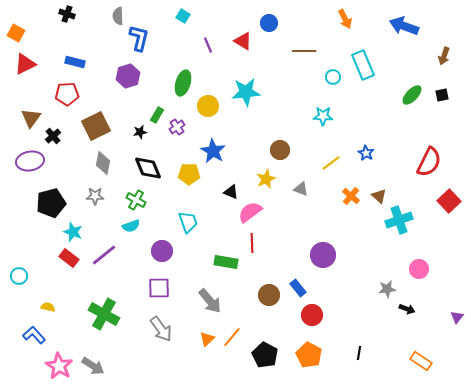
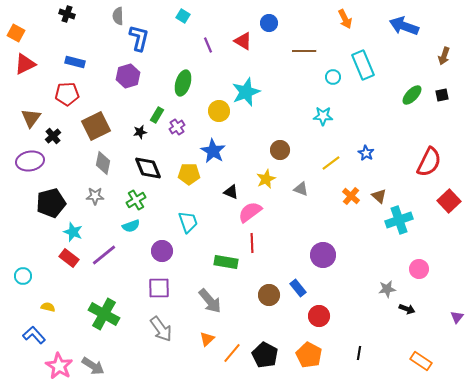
cyan star at (246, 92): rotated 16 degrees counterclockwise
yellow circle at (208, 106): moved 11 px right, 5 px down
green cross at (136, 200): rotated 30 degrees clockwise
cyan circle at (19, 276): moved 4 px right
red circle at (312, 315): moved 7 px right, 1 px down
orange line at (232, 337): moved 16 px down
